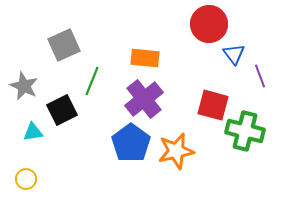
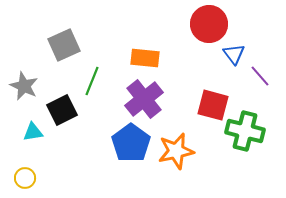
purple line: rotated 20 degrees counterclockwise
yellow circle: moved 1 px left, 1 px up
